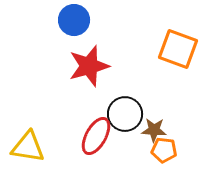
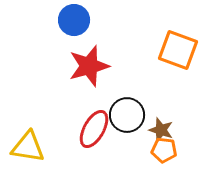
orange square: moved 1 px down
black circle: moved 2 px right, 1 px down
brown star: moved 7 px right; rotated 15 degrees clockwise
red ellipse: moved 2 px left, 7 px up
